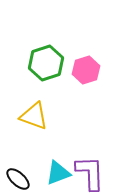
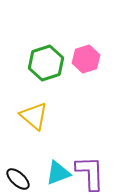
pink hexagon: moved 11 px up
yellow triangle: rotated 20 degrees clockwise
